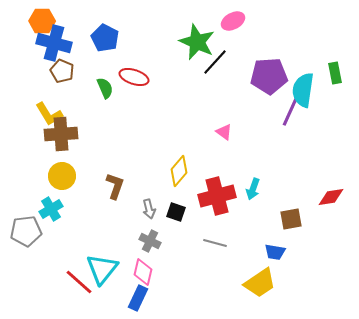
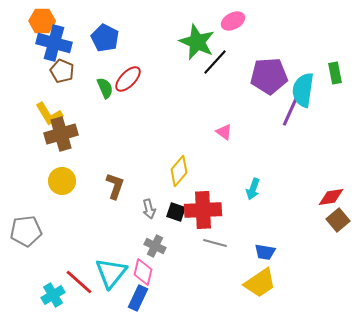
red ellipse: moved 6 px left, 2 px down; rotated 64 degrees counterclockwise
brown cross: rotated 12 degrees counterclockwise
yellow circle: moved 5 px down
red cross: moved 14 px left, 14 px down; rotated 12 degrees clockwise
cyan cross: moved 2 px right, 86 px down
brown square: moved 47 px right, 1 px down; rotated 30 degrees counterclockwise
gray cross: moved 5 px right, 5 px down
blue trapezoid: moved 10 px left
cyan triangle: moved 9 px right, 4 px down
